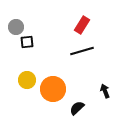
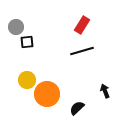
orange circle: moved 6 px left, 5 px down
